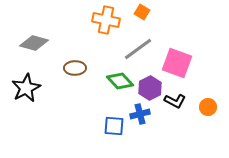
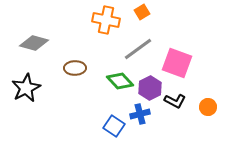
orange square: rotated 28 degrees clockwise
blue square: rotated 30 degrees clockwise
